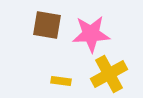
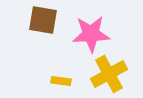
brown square: moved 4 px left, 5 px up
